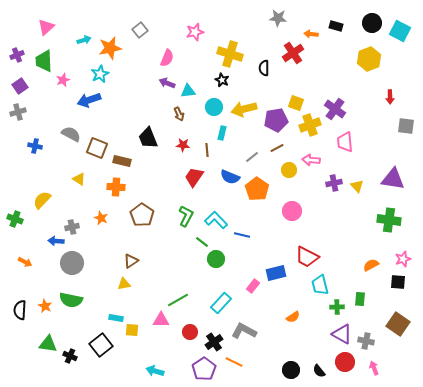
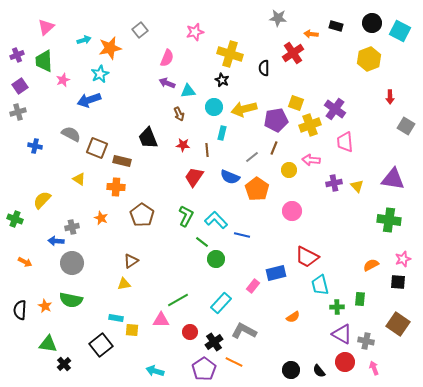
gray square at (406, 126): rotated 24 degrees clockwise
brown line at (277, 148): moved 3 px left; rotated 40 degrees counterclockwise
black cross at (70, 356): moved 6 px left, 8 px down; rotated 24 degrees clockwise
